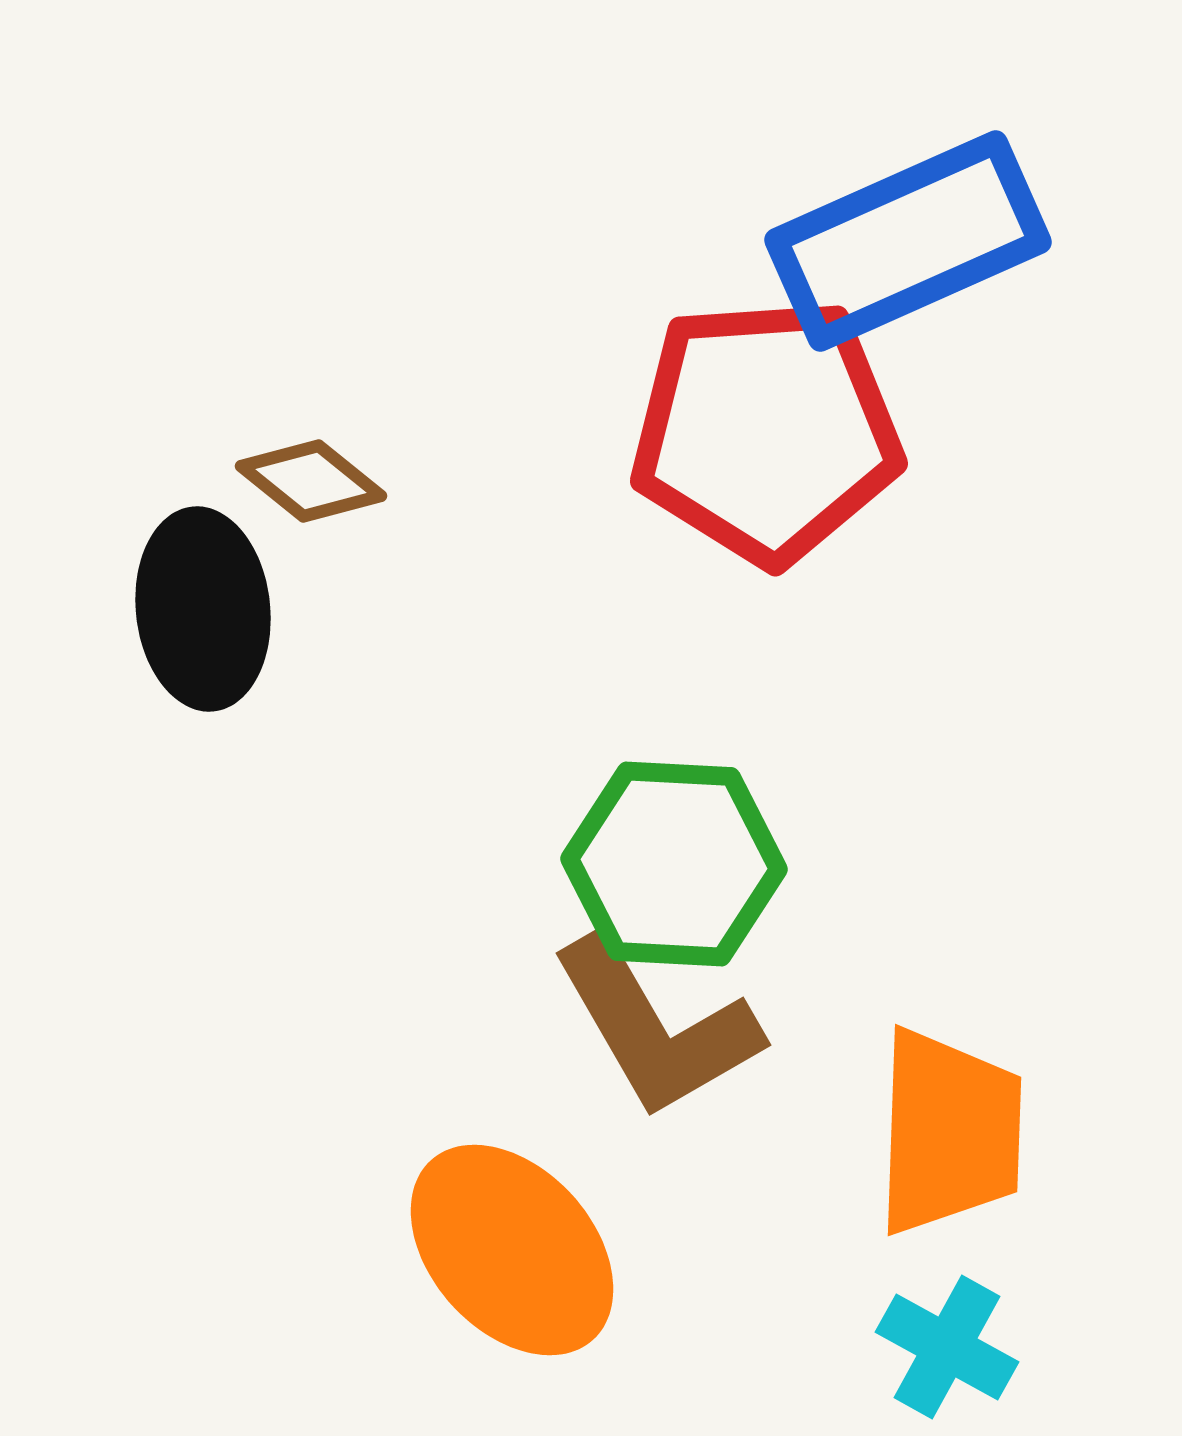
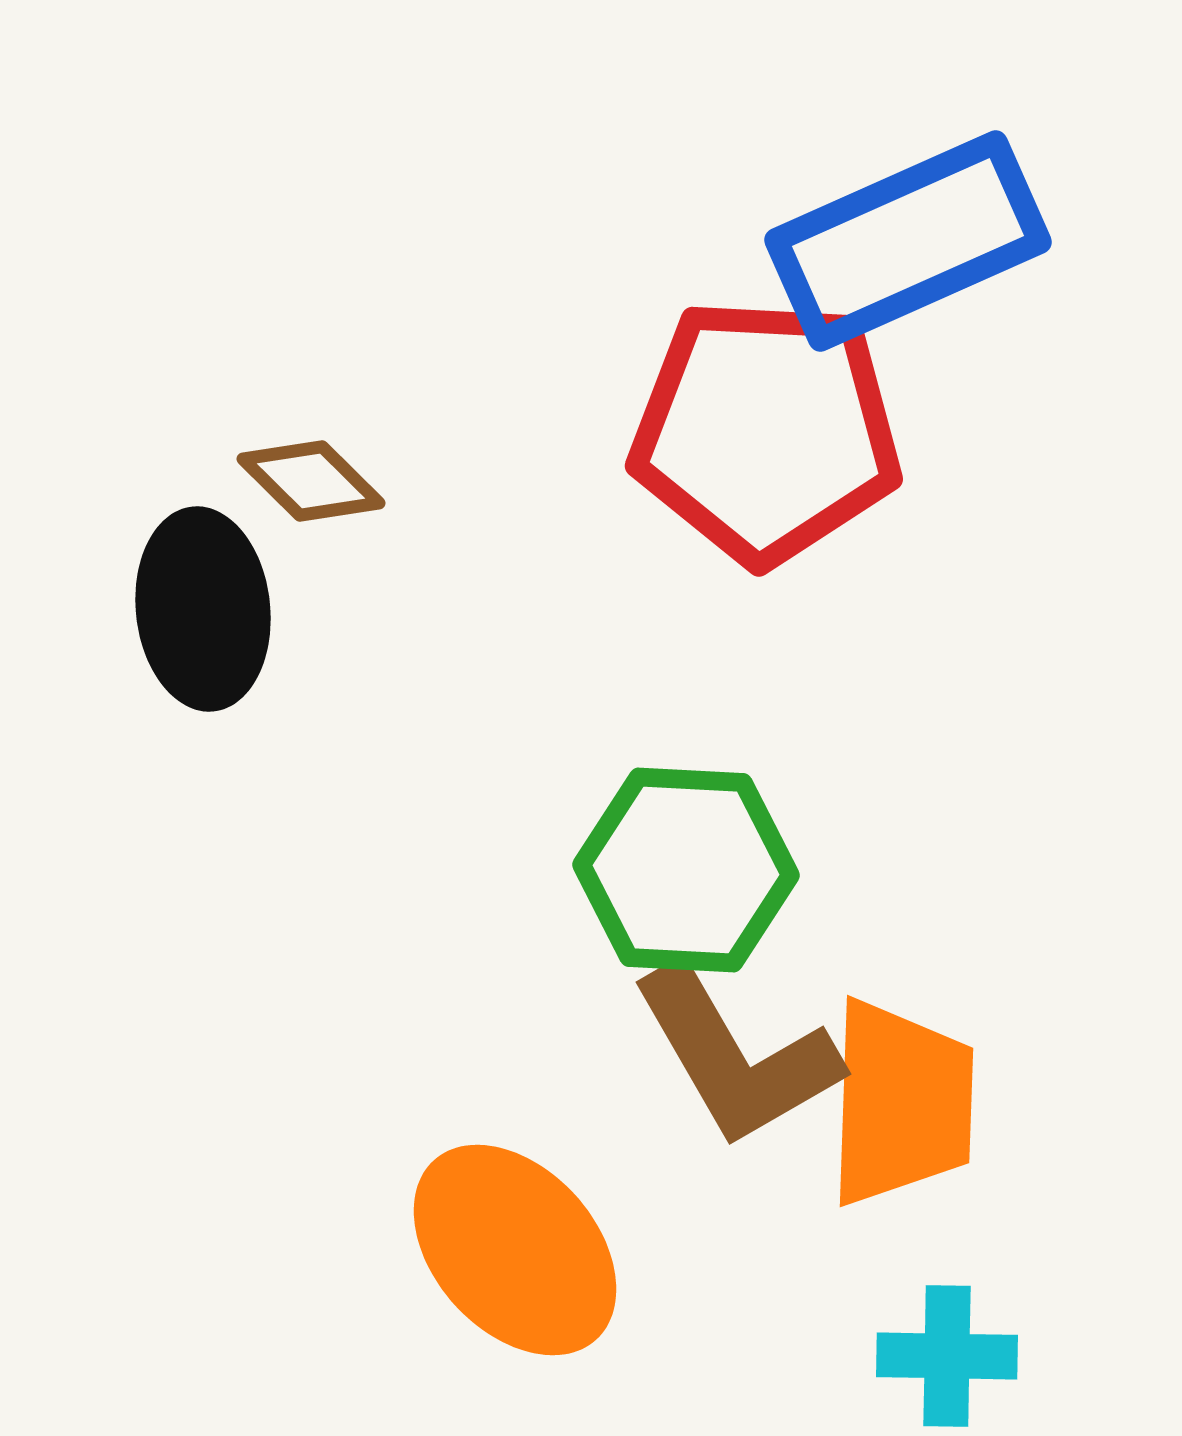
red pentagon: rotated 7 degrees clockwise
brown diamond: rotated 6 degrees clockwise
green hexagon: moved 12 px right, 6 px down
brown L-shape: moved 80 px right, 29 px down
orange trapezoid: moved 48 px left, 29 px up
orange ellipse: moved 3 px right
cyan cross: moved 9 px down; rotated 28 degrees counterclockwise
